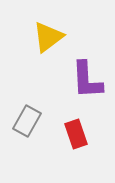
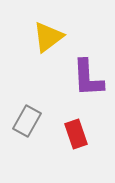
purple L-shape: moved 1 px right, 2 px up
